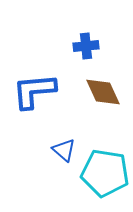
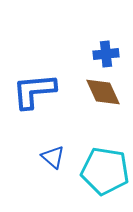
blue cross: moved 20 px right, 8 px down
blue triangle: moved 11 px left, 7 px down
cyan pentagon: moved 2 px up
